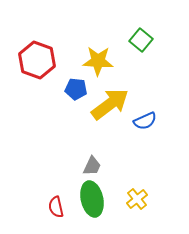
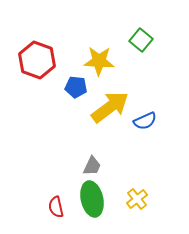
yellow star: moved 1 px right
blue pentagon: moved 2 px up
yellow arrow: moved 3 px down
